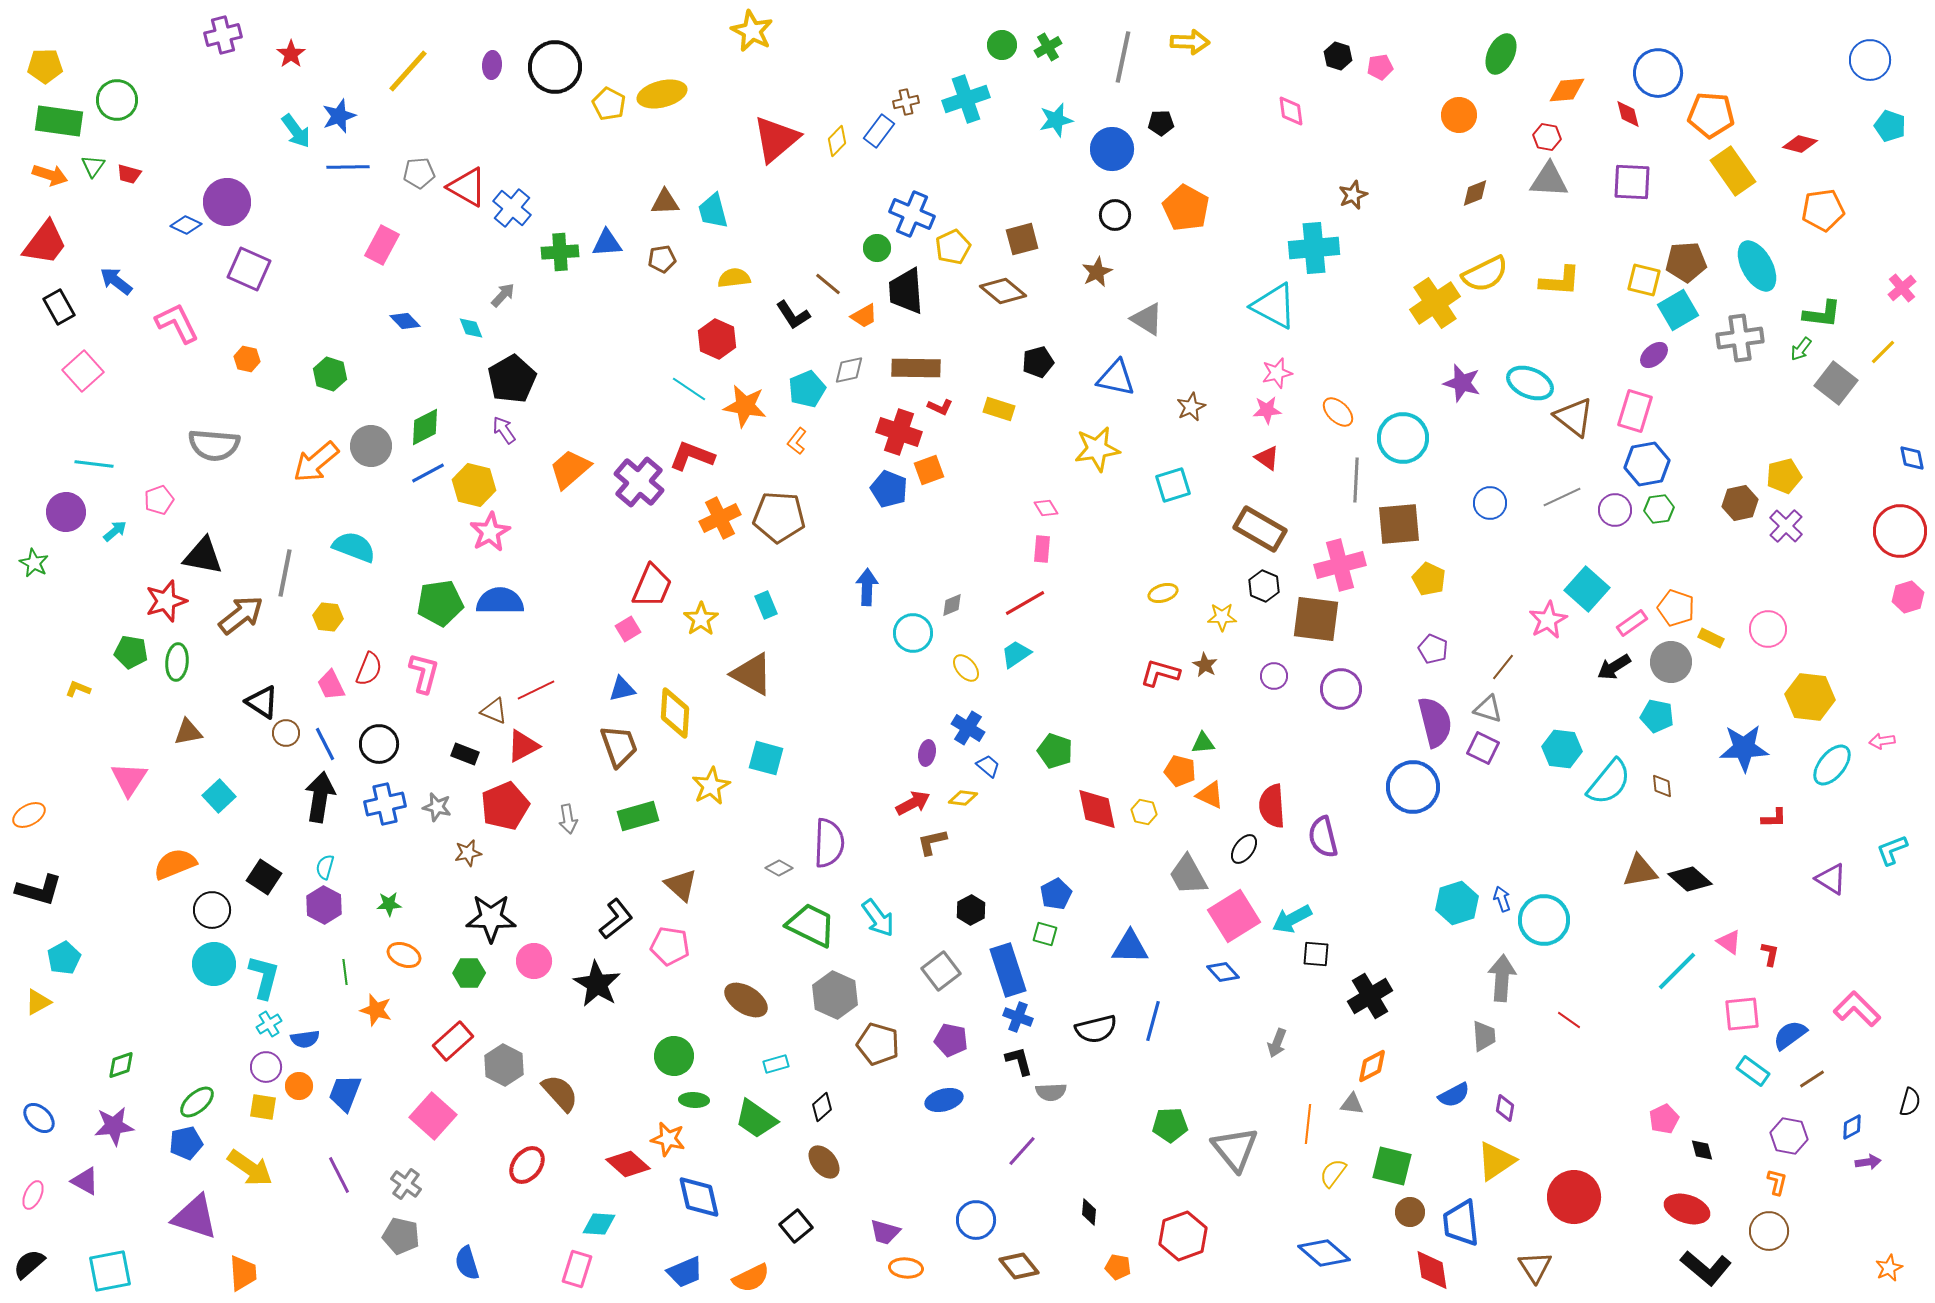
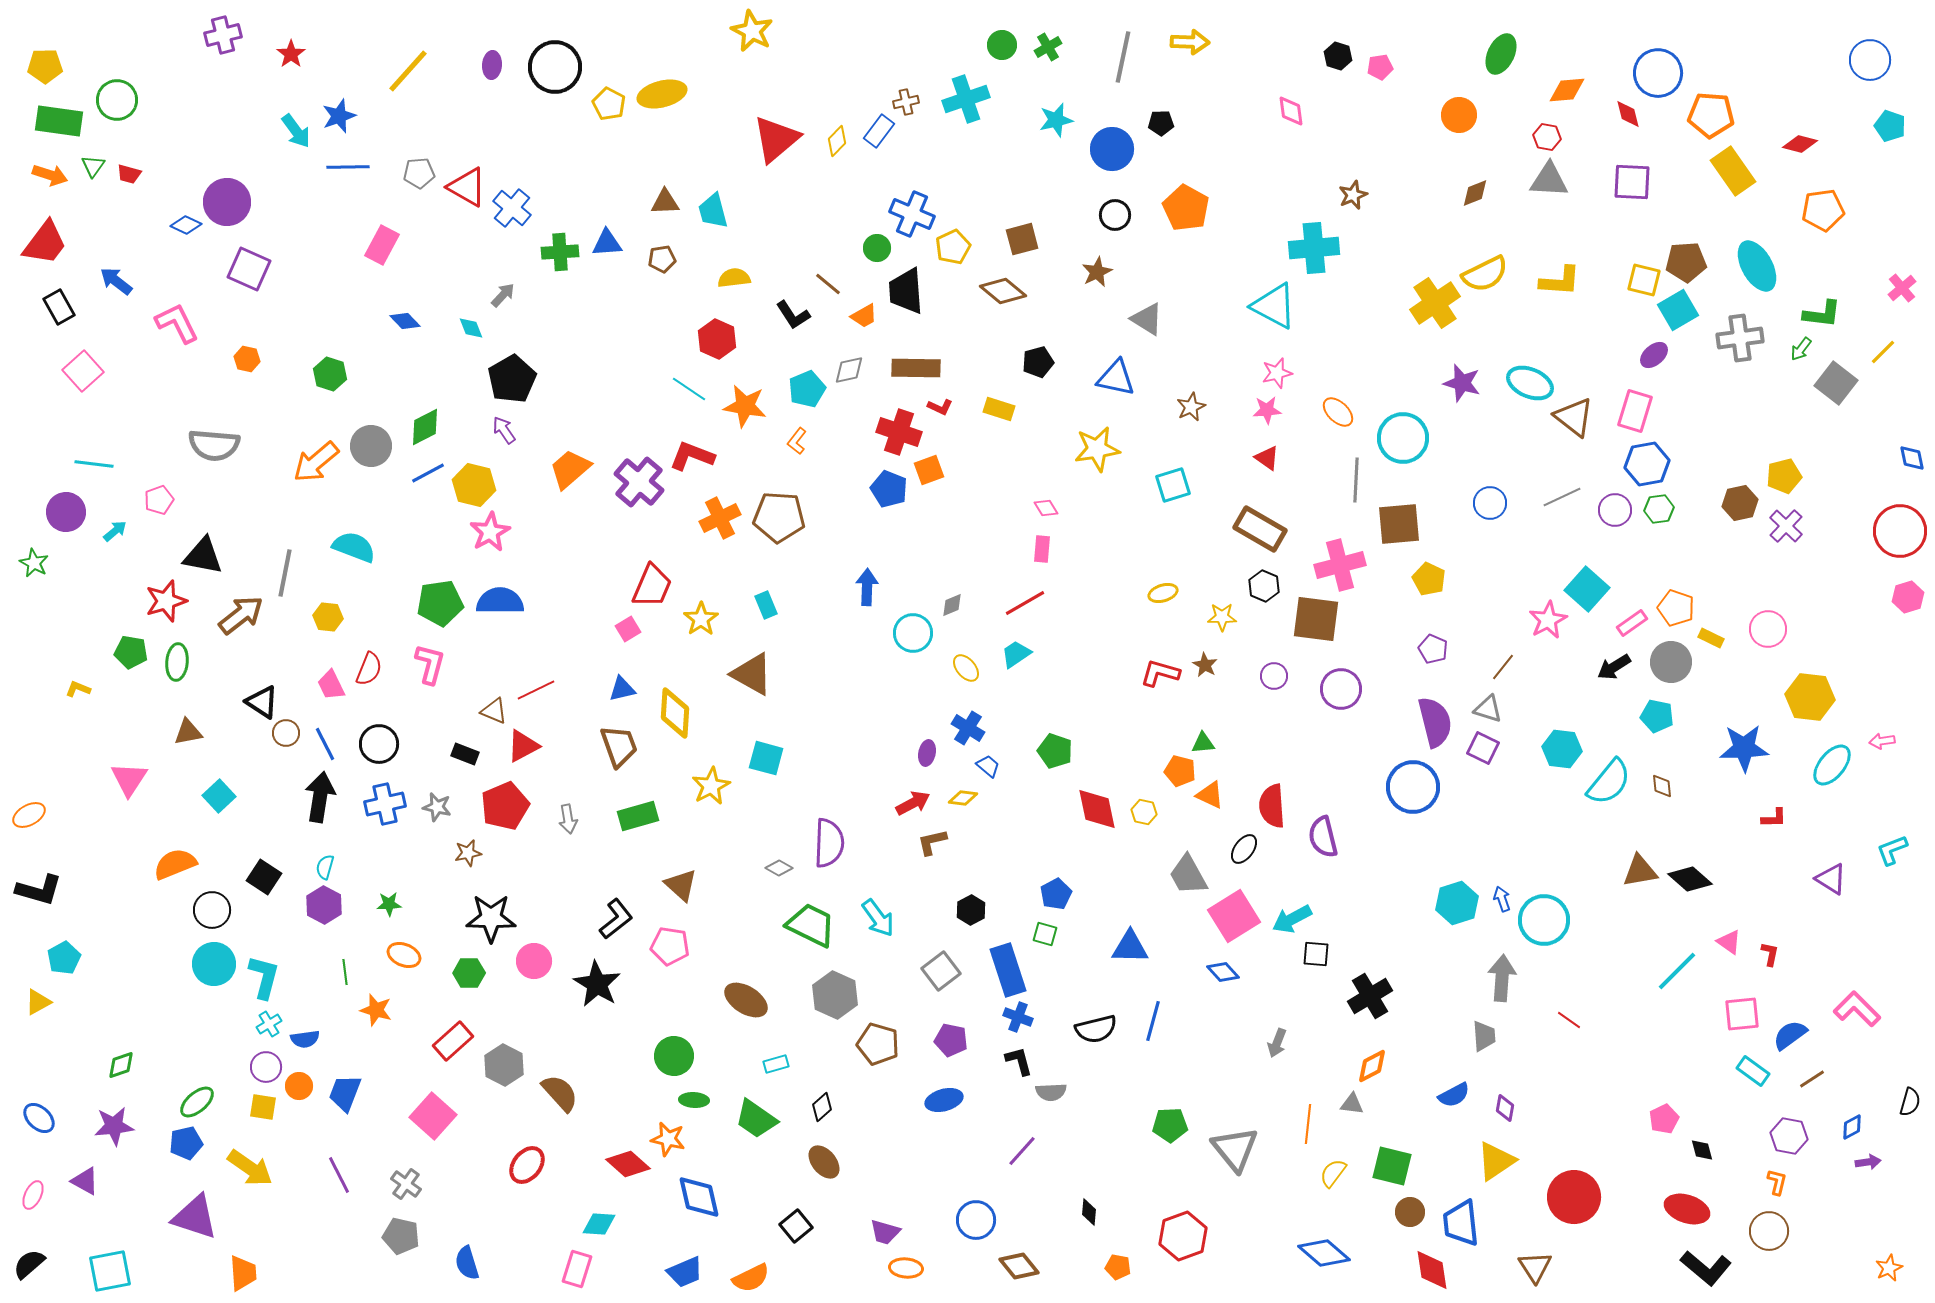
pink L-shape at (424, 673): moved 6 px right, 9 px up
